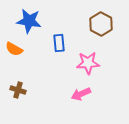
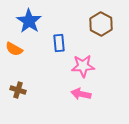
blue star: rotated 25 degrees clockwise
pink star: moved 5 px left, 3 px down
pink arrow: rotated 36 degrees clockwise
